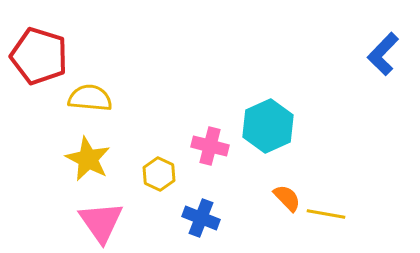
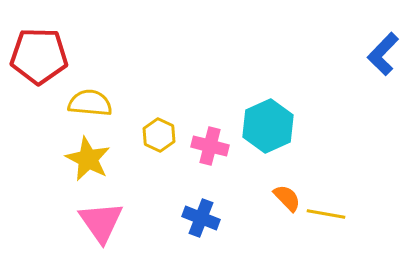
red pentagon: rotated 16 degrees counterclockwise
yellow semicircle: moved 5 px down
yellow hexagon: moved 39 px up
